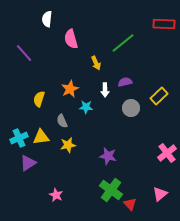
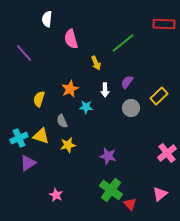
purple semicircle: moved 2 px right; rotated 40 degrees counterclockwise
yellow triangle: moved 1 px up; rotated 24 degrees clockwise
